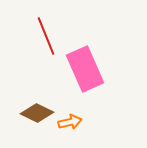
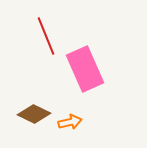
brown diamond: moved 3 px left, 1 px down
